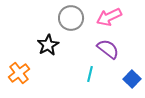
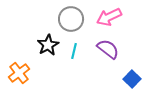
gray circle: moved 1 px down
cyan line: moved 16 px left, 23 px up
